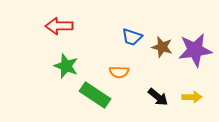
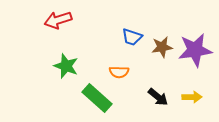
red arrow: moved 1 px left, 6 px up; rotated 16 degrees counterclockwise
brown star: rotated 25 degrees counterclockwise
green rectangle: moved 2 px right, 3 px down; rotated 8 degrees clockwise
